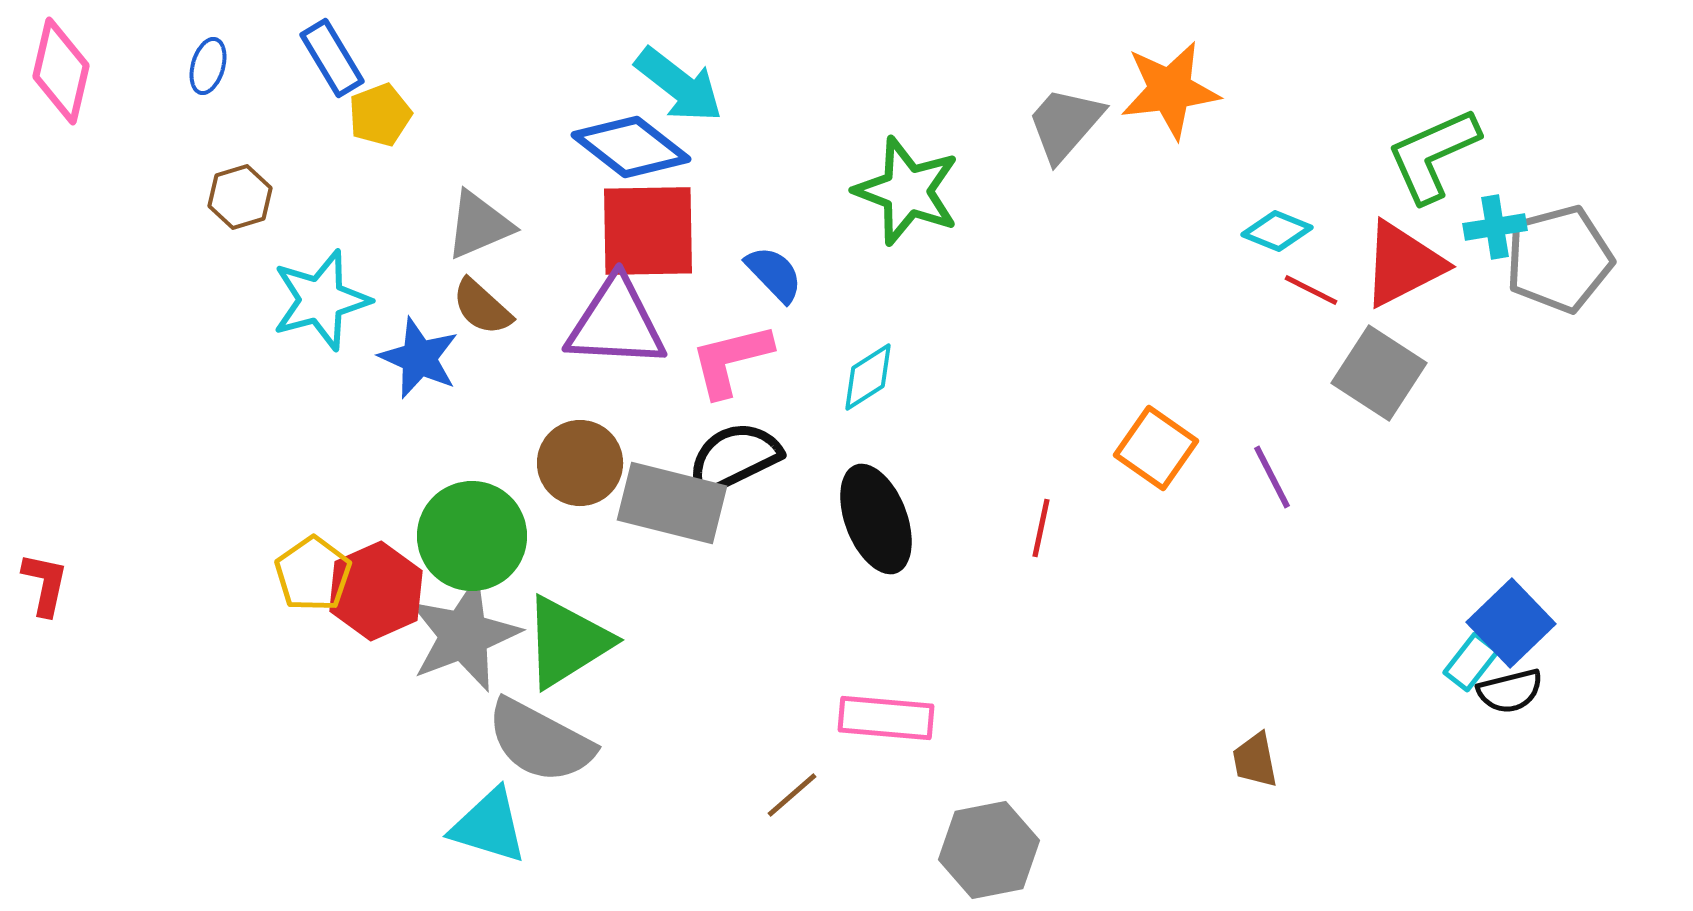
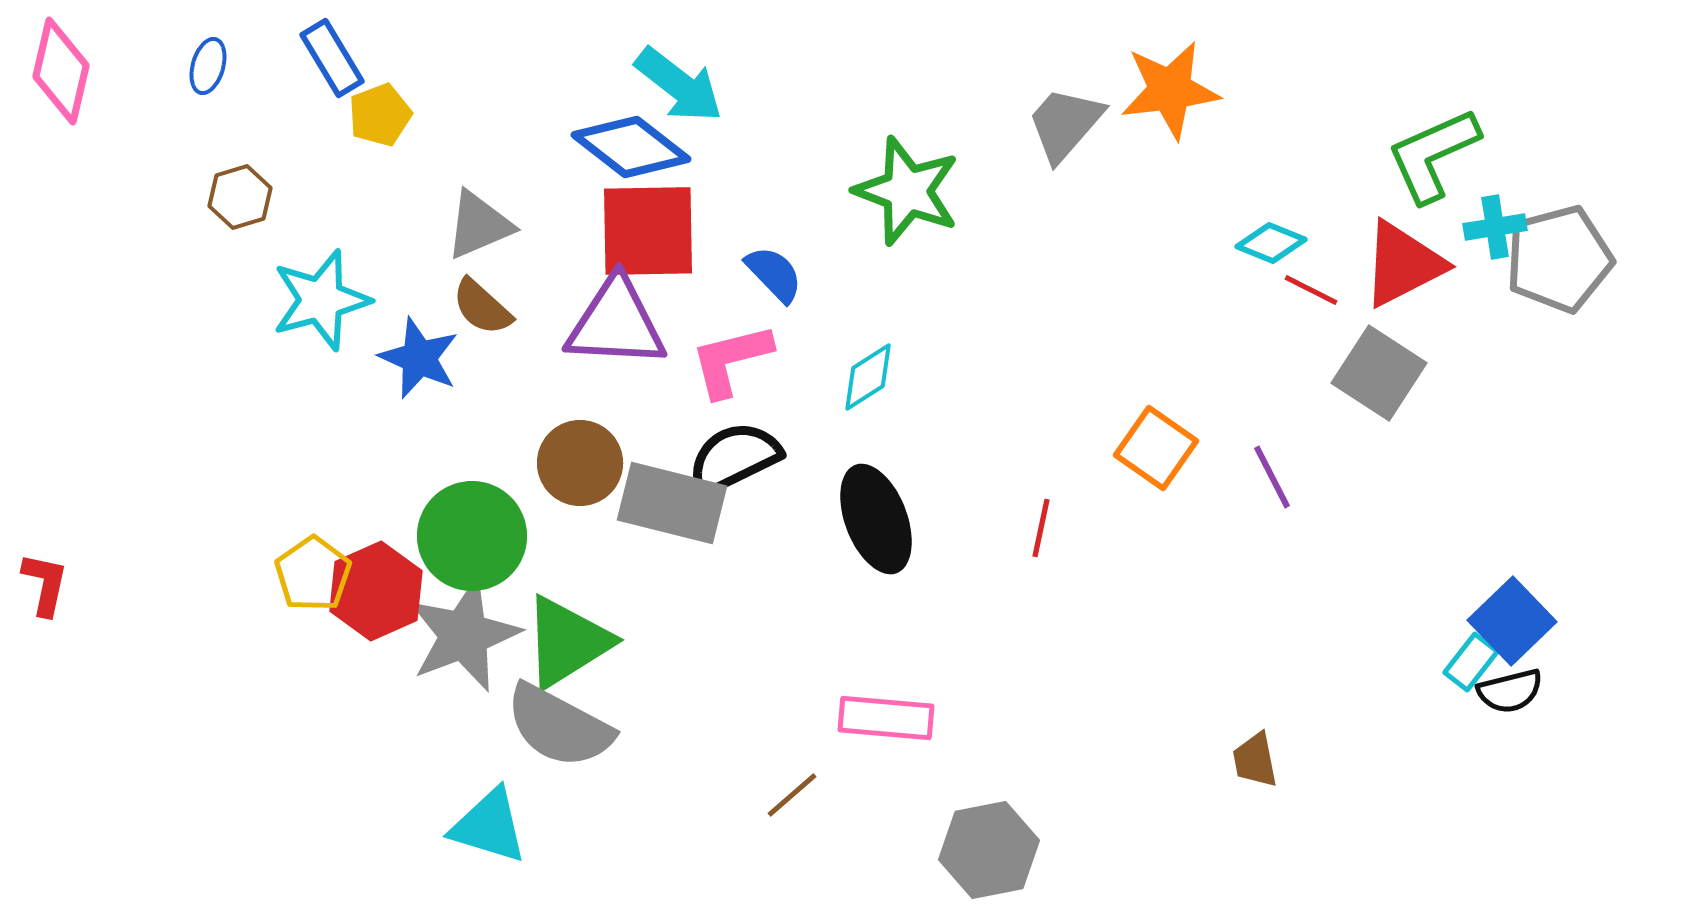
cyan diamond at (1277, 231): moved 6 px left, 12 px down
blue square at (1511, 623): moved 1 px right, 2 px up
gray semicircle at (540, 741): moved 19 px right, 15 px up
